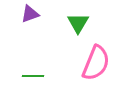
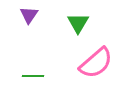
purple triangle: moved 1 px left, 1 px down; rotated 36 degrees counterclockwise
pink semicircle: rotated 27 degrees clockwise
